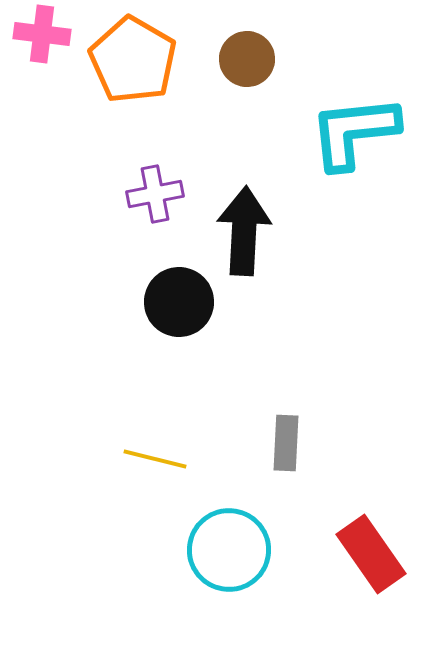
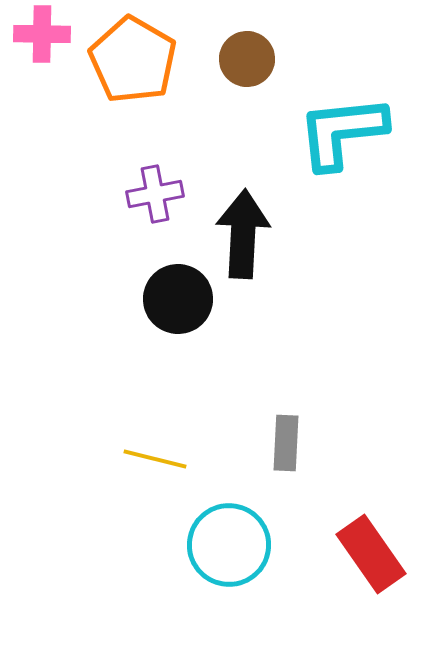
pink cross: rotated 6 degrees counterclockwise
cyan L-shape: moved 12 px left
black arrow: moved 1 px left, 3 px down
black circle: moved 1 px left, 3 px up
cyan circle: moved 5 px up
